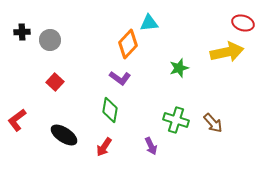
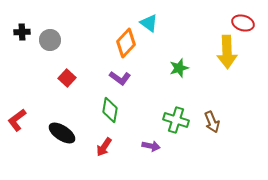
cyan triangle: rotated 42 degrees clockwise
orange diamond: moved 2 px left, 1 px up
yellow arrow: rotated 100 degrees clockwise
red square: moved 12 px right, 4 px up
brown arrow: moved 1 px left, 1 px up; rotated 20 degrees clockwise
black ellipse: moved 2 px left, 2 px up
purple arrow: rotated 54 degrees counterclockwise
